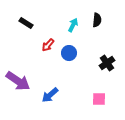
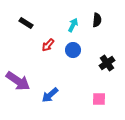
blue circle: moved 4 px right, 3 px up
